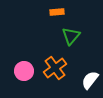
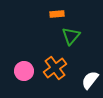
orange rectangle: moved 2 px down
